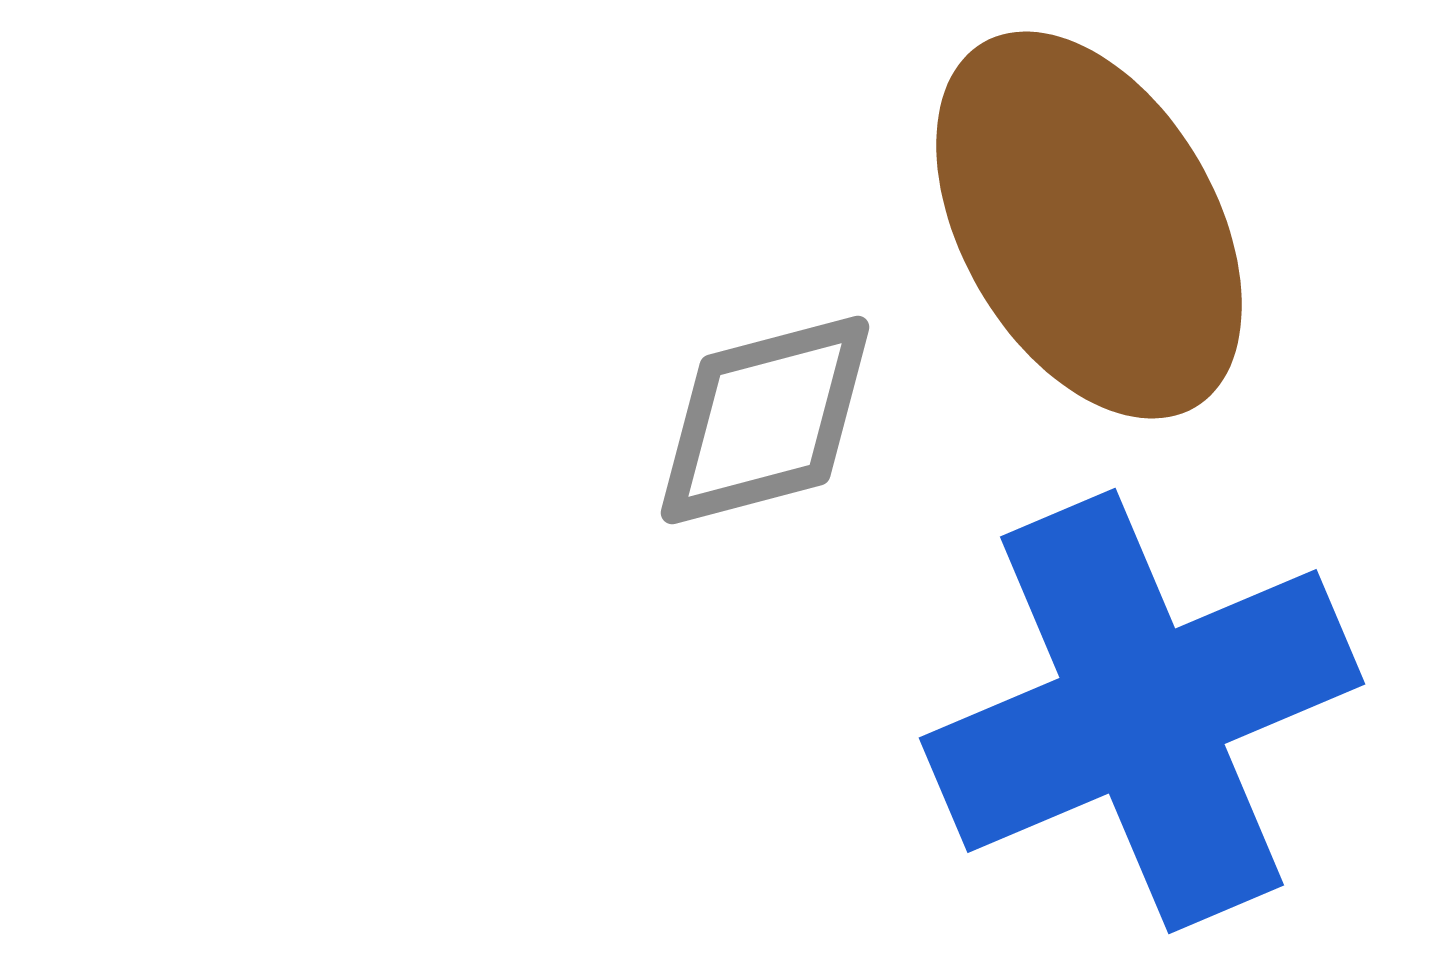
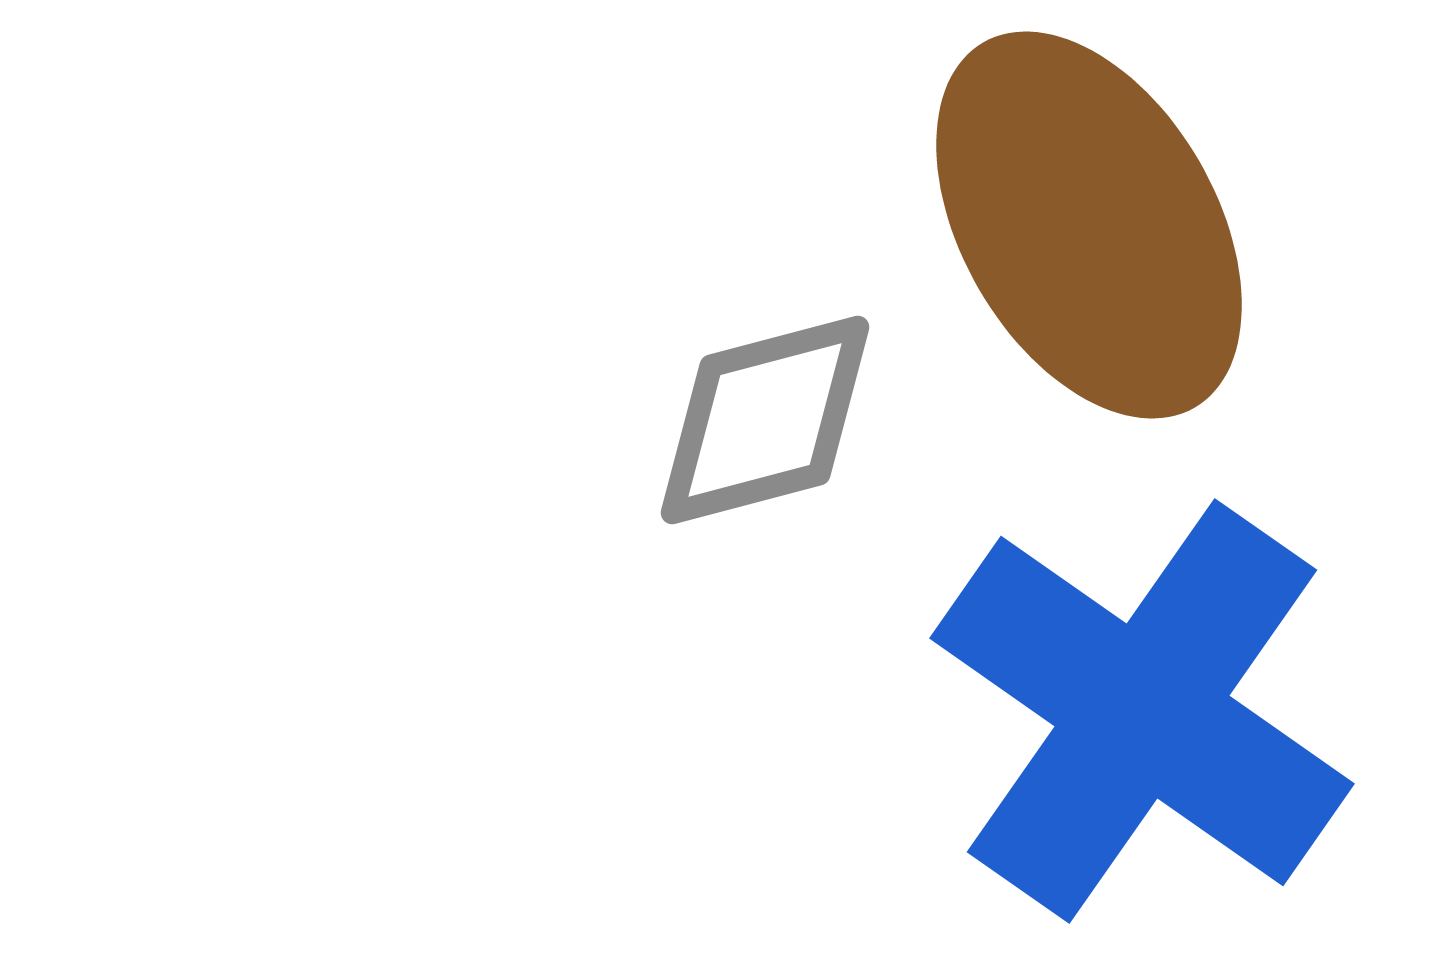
blue cross: rotated 32 degrees counterclockwise
